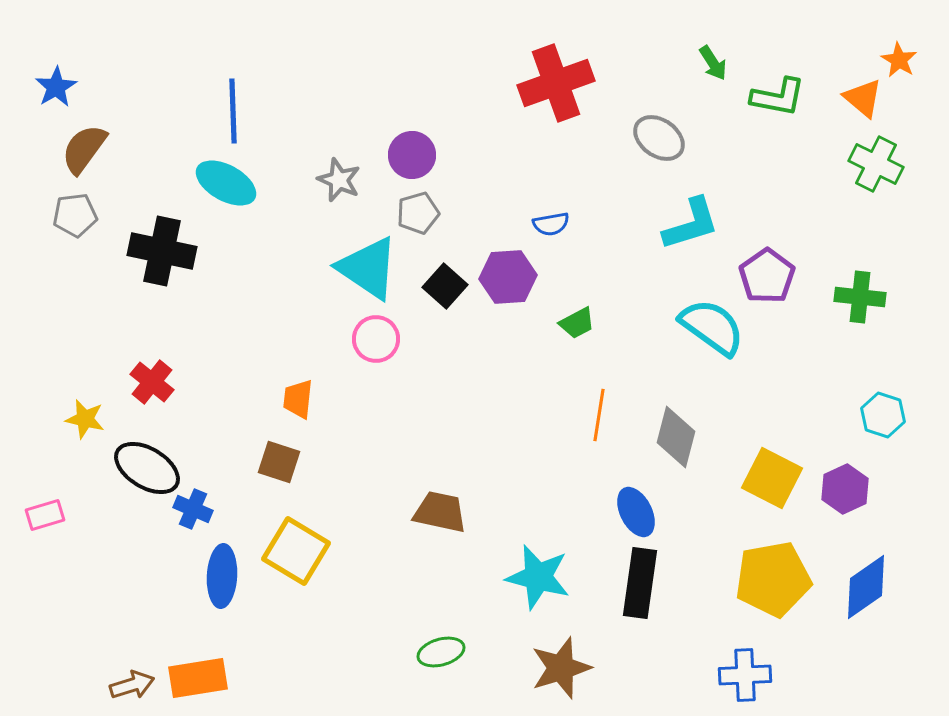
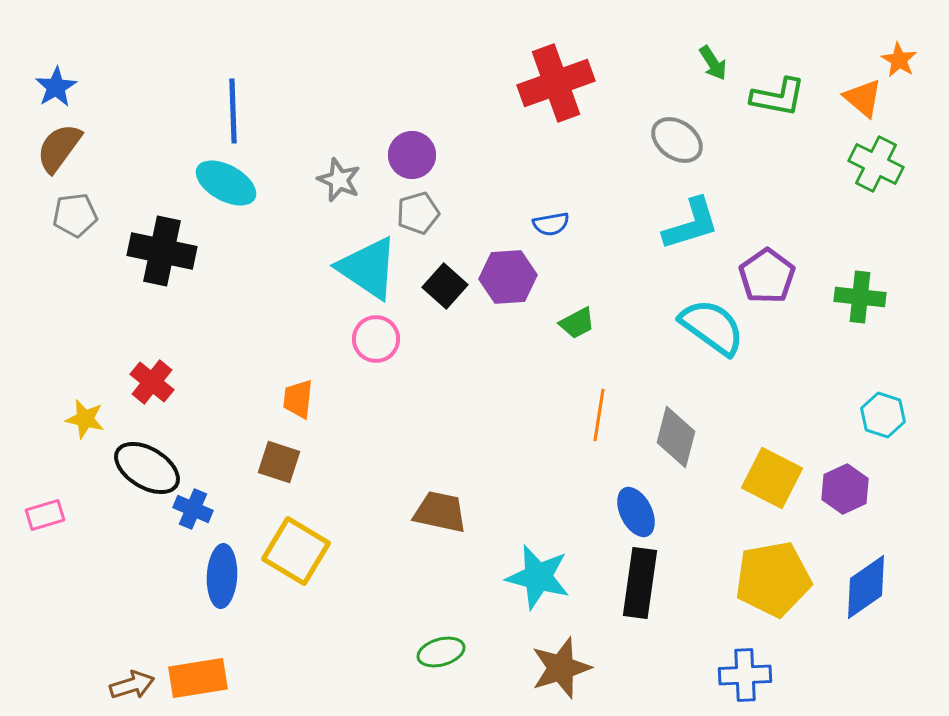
gray ellipse at (659, 138): moved 18 px right, 2 px down
brown semicircle at (84, 149): moved 25 px left, 1 px up
